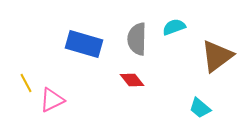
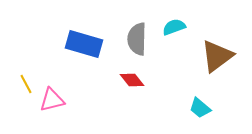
yellow line: moved 1 px down
pink triangle: rotated 12 degrees clockwise
